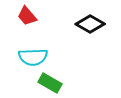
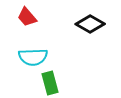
red trapezoid: moved 1 px down
green rectangle: rotated 45 degrees clockwise
